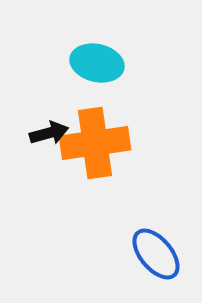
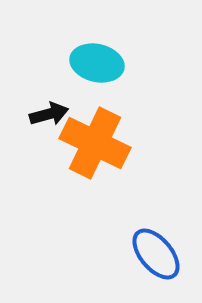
black arrow: moved 19 px up
orange cross: rotated 34 degrees clockwise
